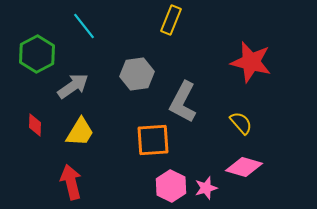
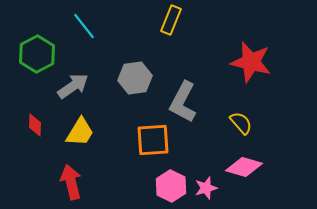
gray hexagon: moved 2 px left, 4 px down
